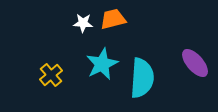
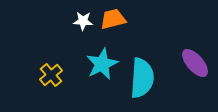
white star: moved 2 px up
